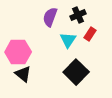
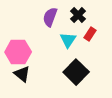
black cross: rotated 21 degrees counterclockwise
black triangle: moved 1 px left
